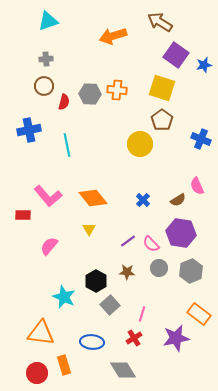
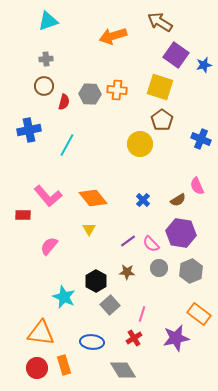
yellow square at (162, 88): moved 2 px left, 1 px up
cyan line at (67, 145): rotated 40 degrees clockwise
red circle at (37, 373): moved 5 px up
